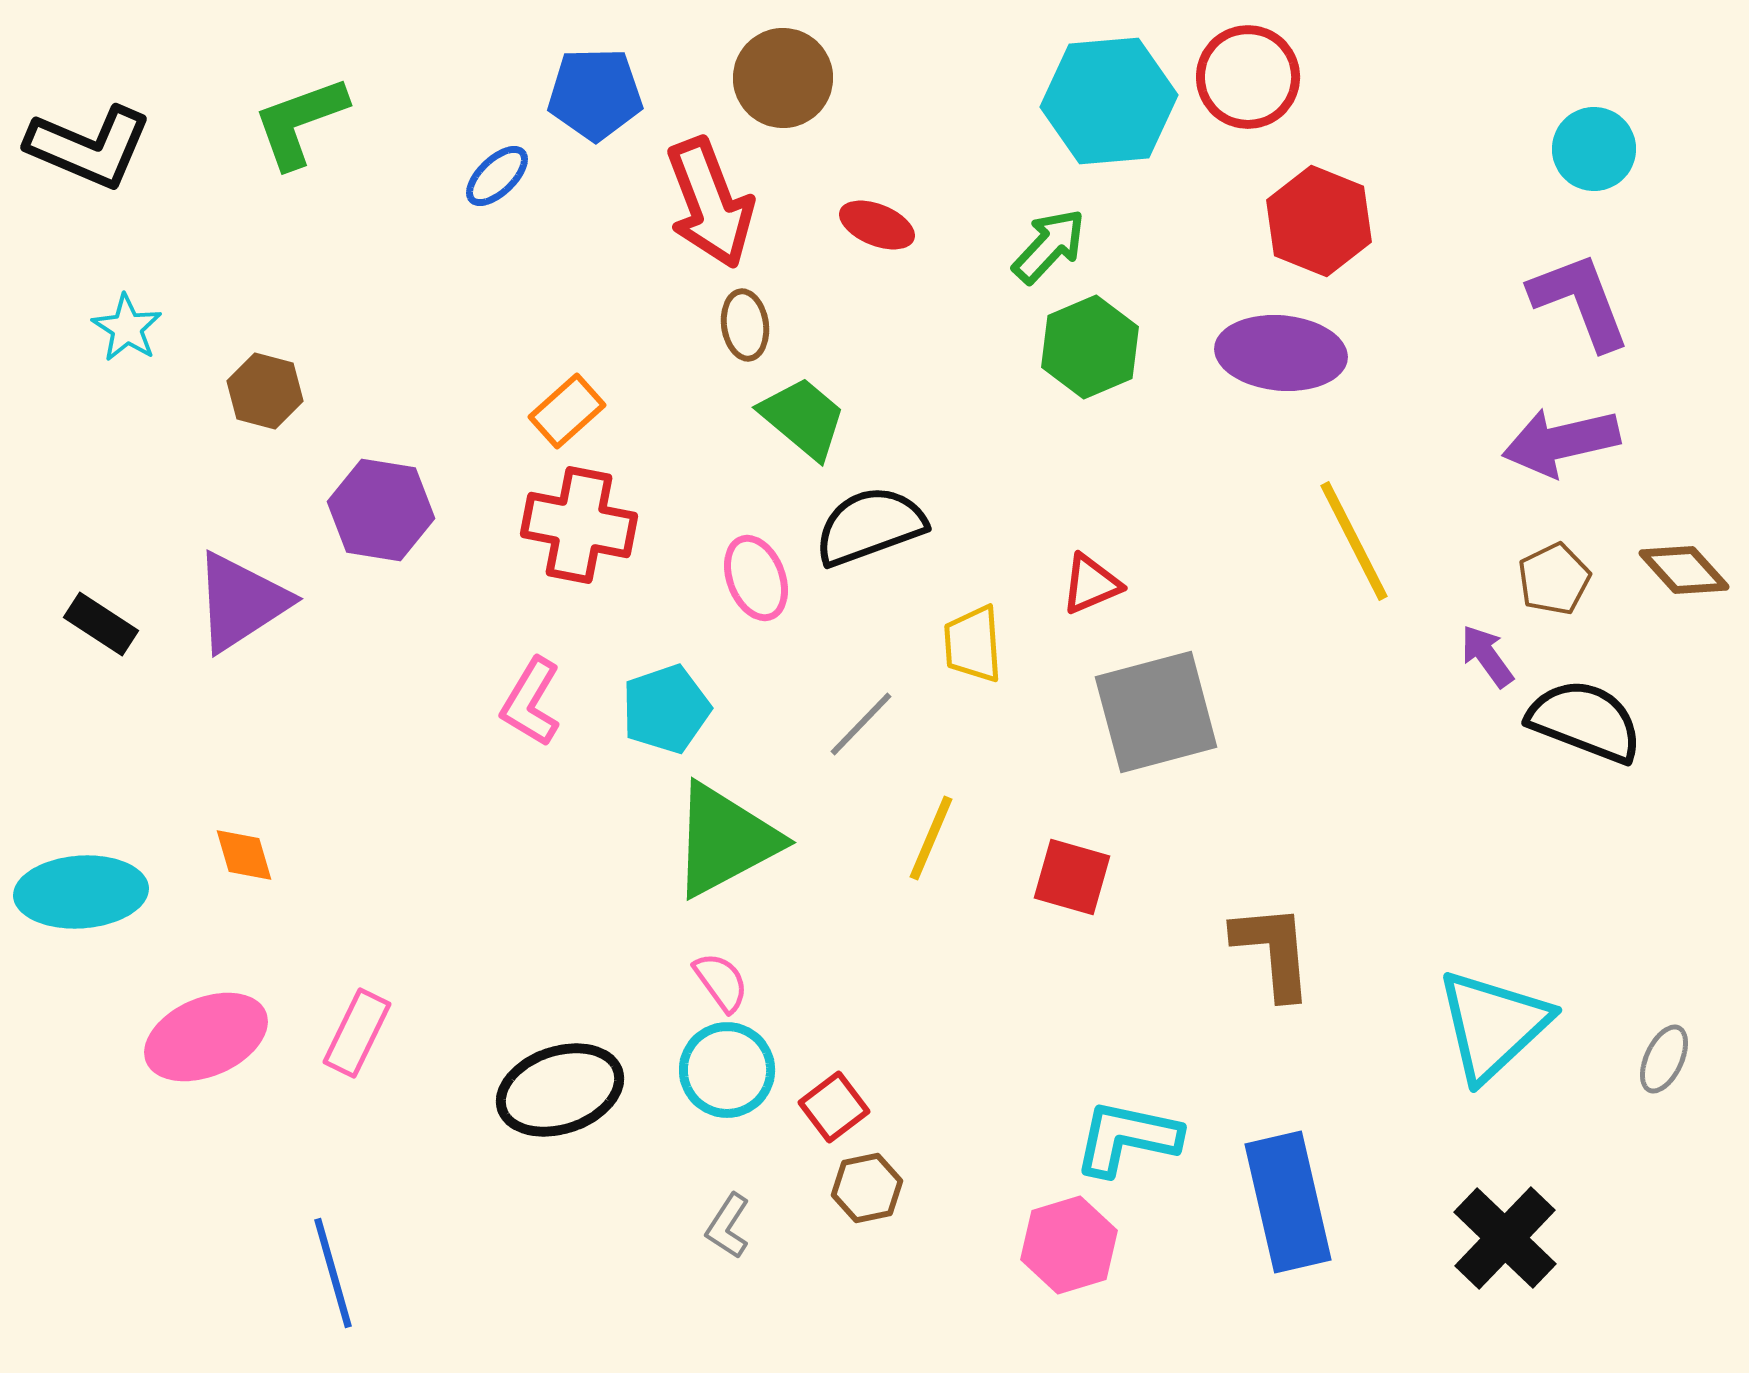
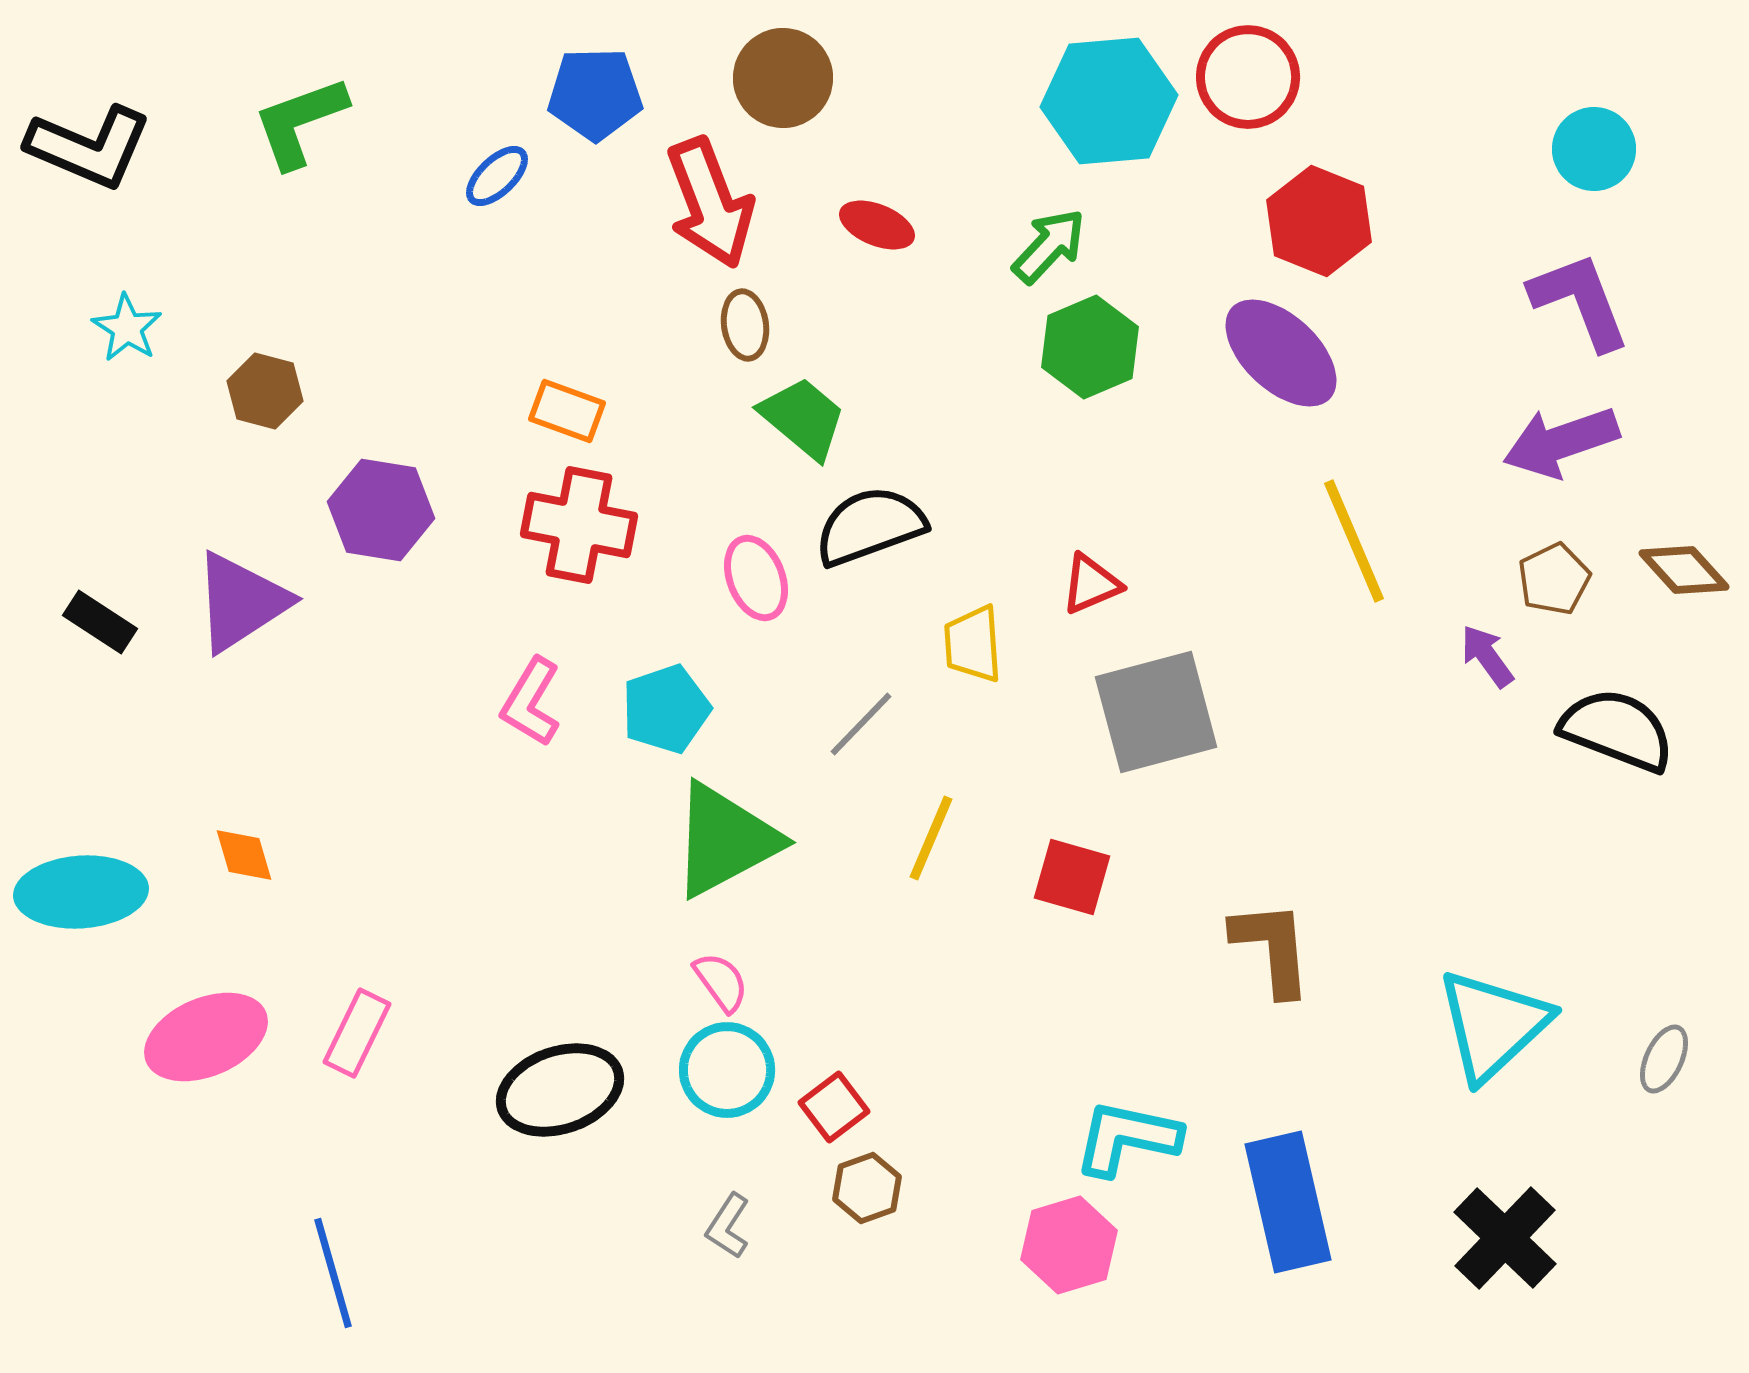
purple ellipse at (1281, 353): rotated 38 degrees clockwise
orange rectangle at (567, 411): rotated 62 degrees clockwise
purple arrow at (1561, 442): rotated 6 degrees counterclockwise
yellow line at (1354, 541): rotated 4 degrees clockwise
black rectangle at (101, 624): moved 1 px left, 2 px up
black semicircle at (1585, 721): moved 32 px right, 9 px down
brown L-shape at (1273, 951): moved 1 px left, 3 px up
brown hexagon at (867, 1188): rotated 8 degrees counterclockwise
